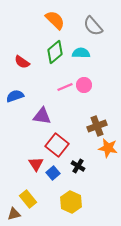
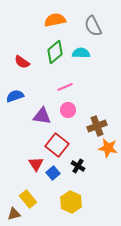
orange semicircle: rotated 55 degrees counterclockwise
gray semicircle: rotated 15 degrees clockwise
pink circle: moved 16 px left, 25 px down
